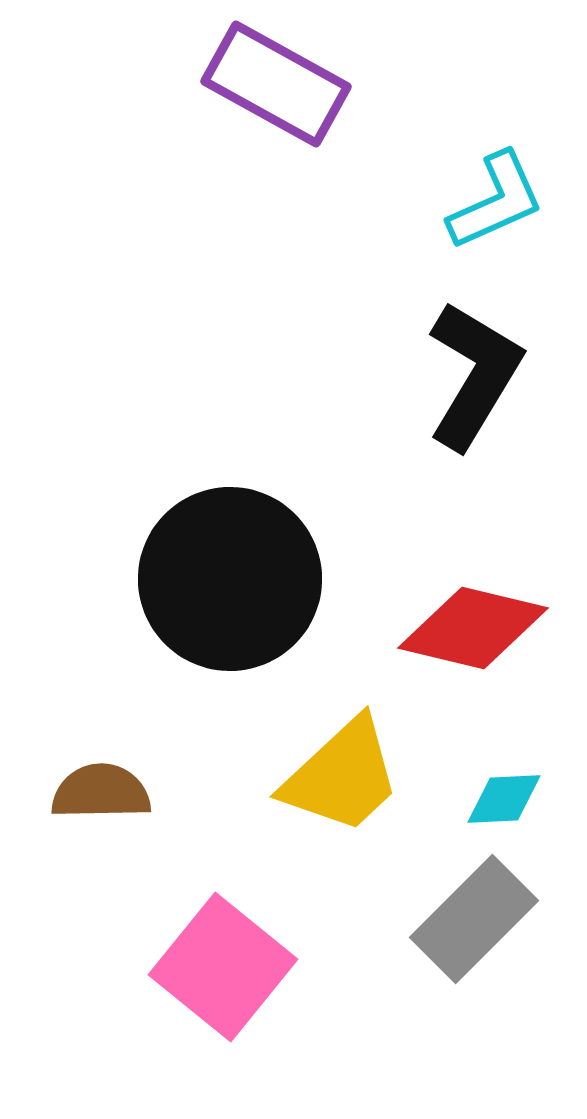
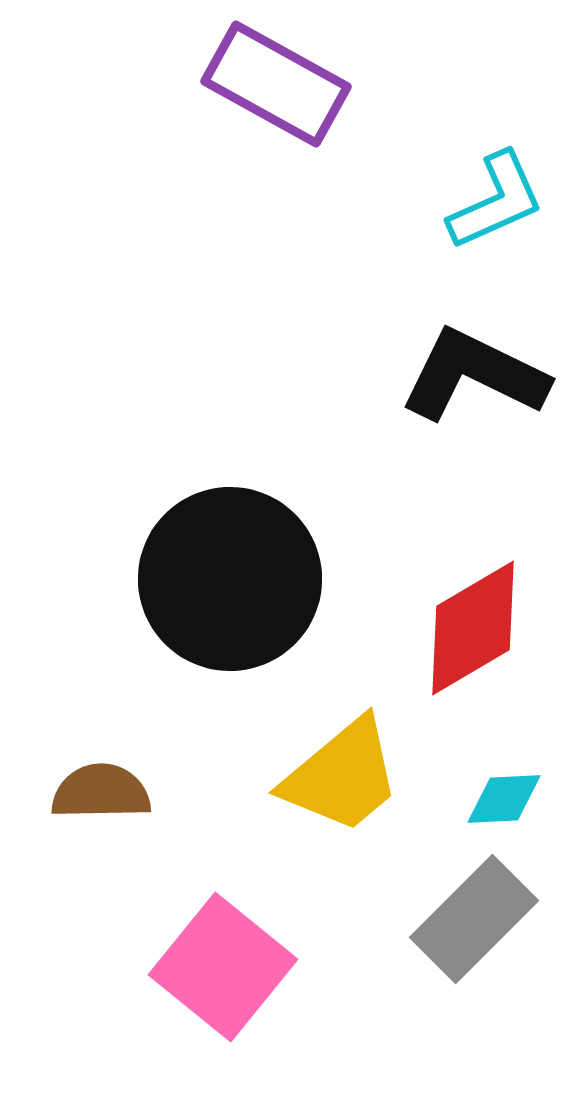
black L-shape: rotated 95 degrees counterclockwise
red diamond: rotated 44 degrees counterclockwise
yellow trapezoid: rotated 3 degrees clockwise
